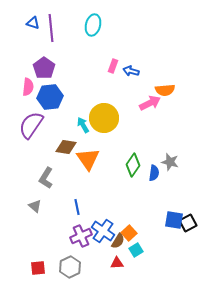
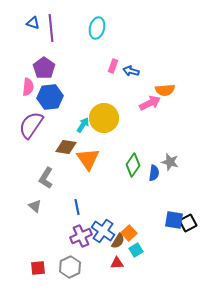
cyan ellipse: moved 4 px right, 3 px down
cyan arrow: rotated 63 degrees clockwise
